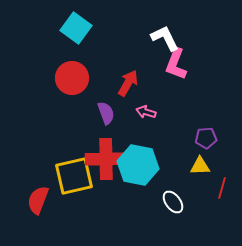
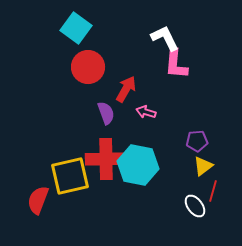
pink L-shape: rotated 16 degrees counterclockwise
red circle: moved 16 px right, 11 px up
red arrow: moved 2 px left, 6 px down
purple pentagon: moved 9 px left, 3 px down
yellow triangle: moved 3 px right; rotated 35 degrees counterclockwise
yellow square: moved 4 px left
red line: moved 9 px left, 3 px down
white ellipse: moved 22 px right, 4 px down
